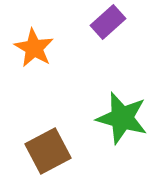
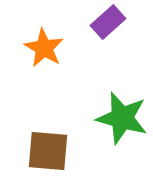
orange star: moved 10 px right
brown square: rotated 33 degrees clockwise
